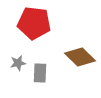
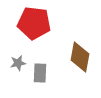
brown diamond: rotated 56 degrees clockwise
